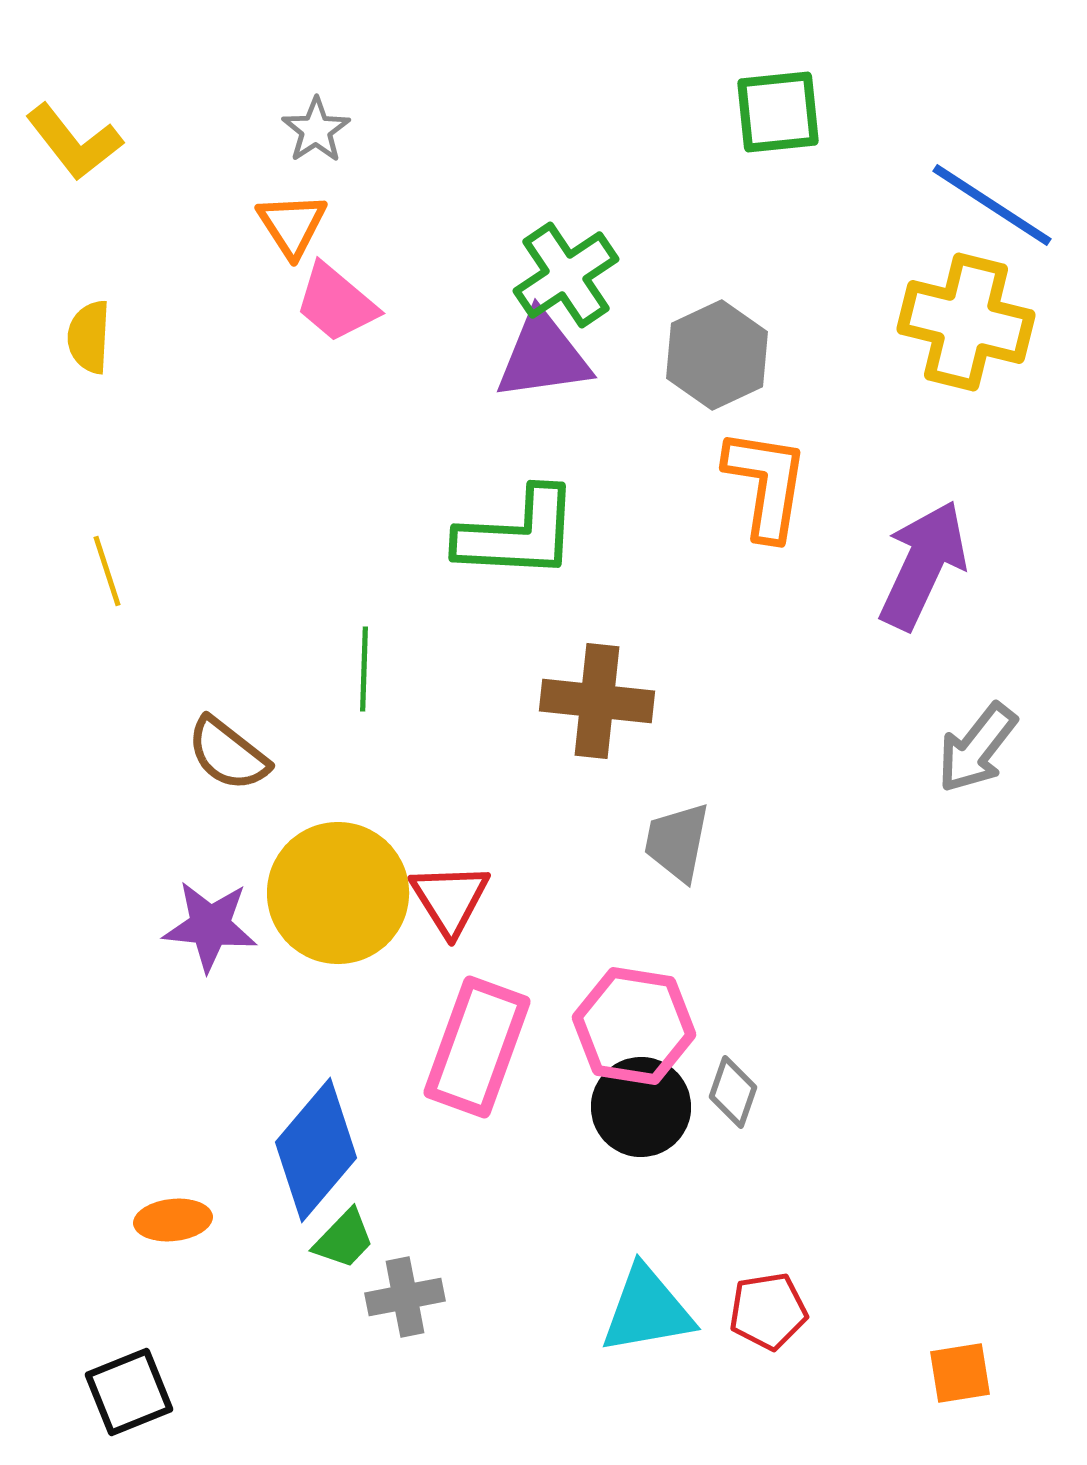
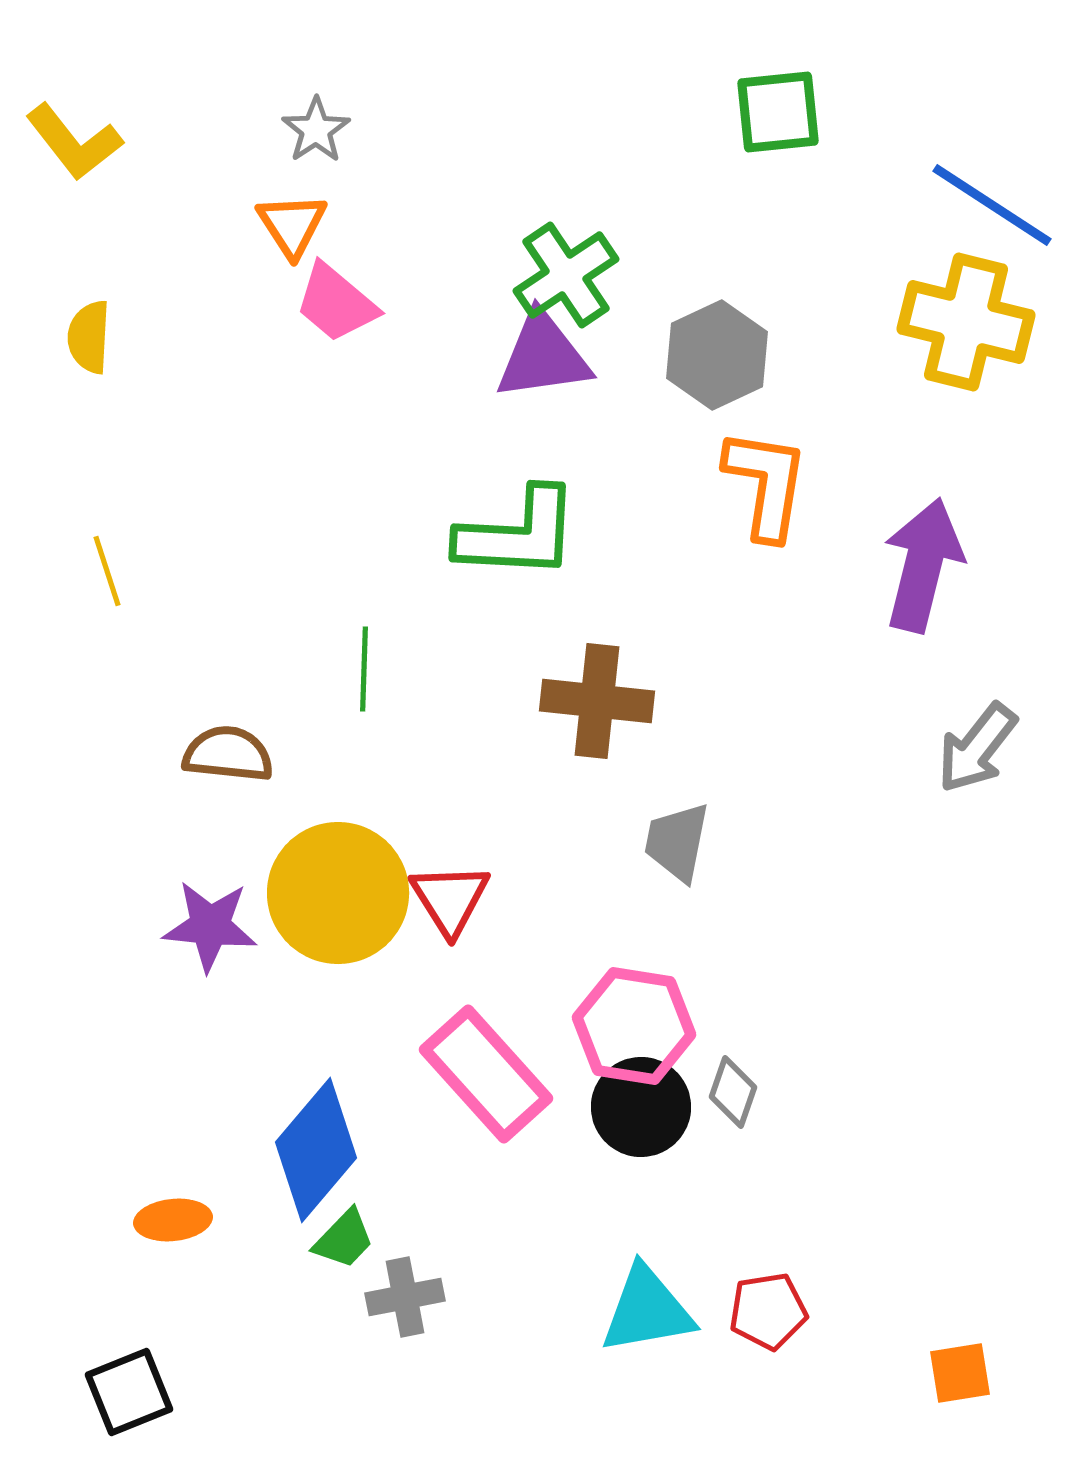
purple arrow: rotated 11 degrees counterclockwise
brown semicircle: rotated 148 degrees clockwise
pink rectangle: moved 9 px right, 27 px down; rotated 62 degrees counterclockwise
